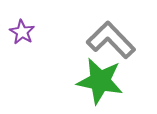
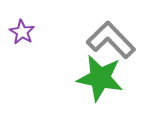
green star: moved 3 px up
